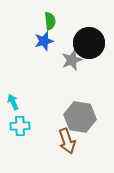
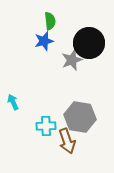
cyan cross: moved 26 px right
